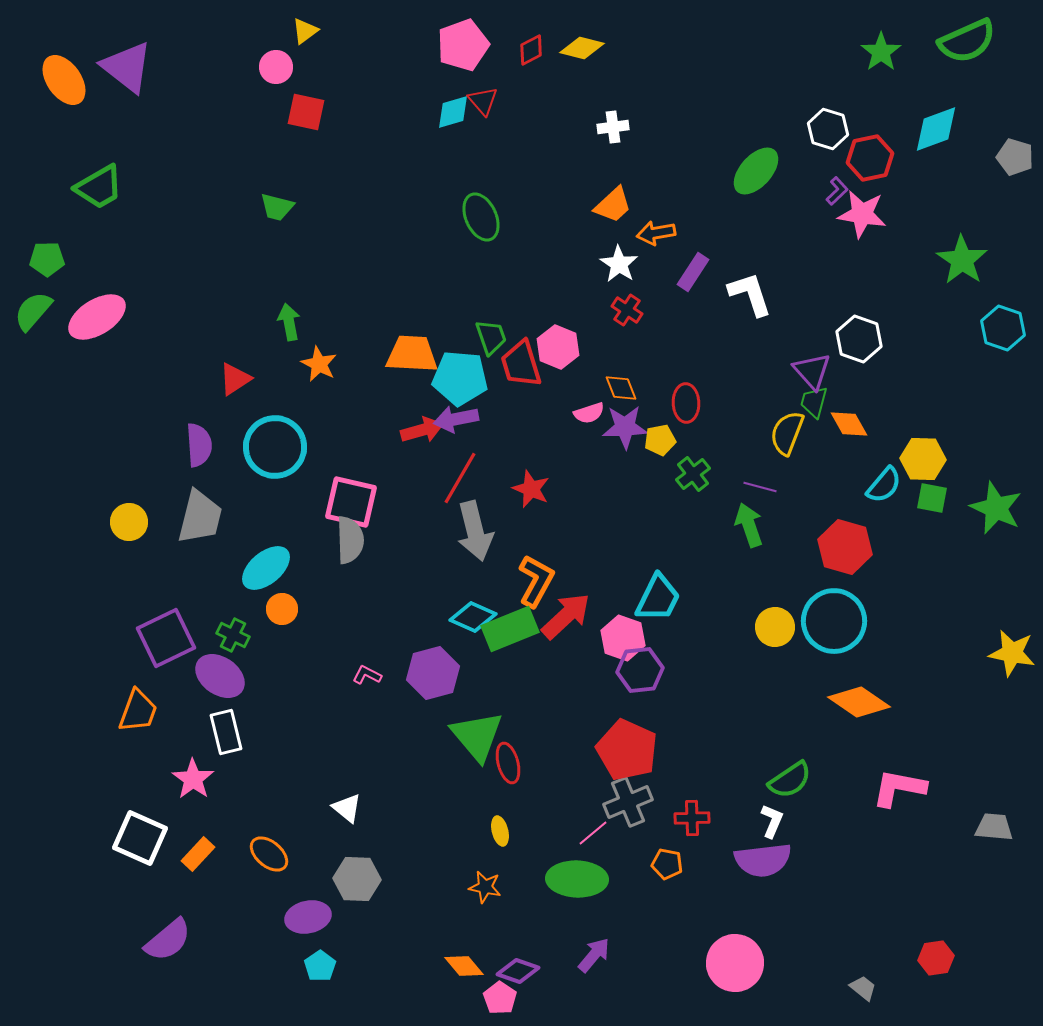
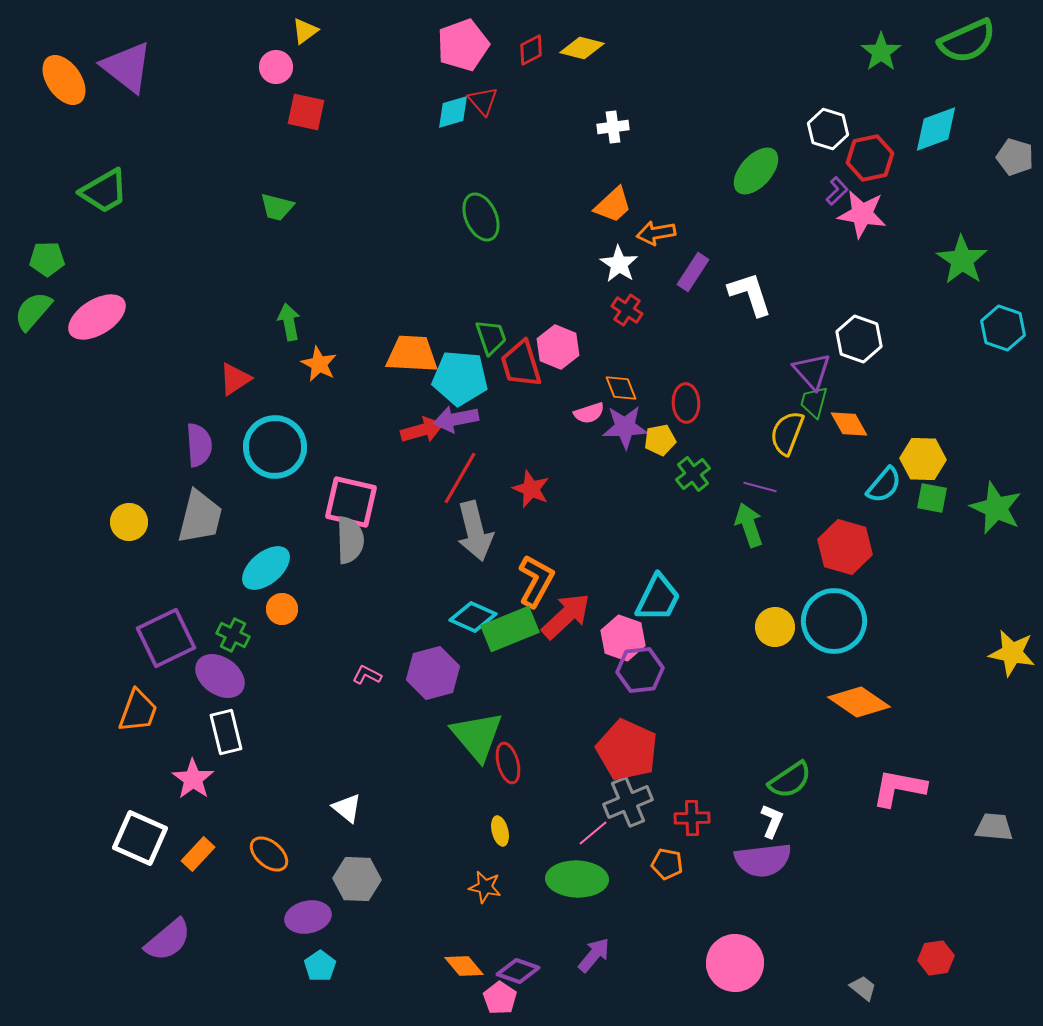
green trapezoid at (99, 187): moved 5 px right, 4 px down
